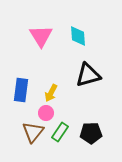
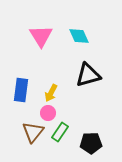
cyan diamond: moved 1 px right; rotated 20 degrees counterclockwise
pink circle: moved 2 px right
black pentagon: moved 10 px down
